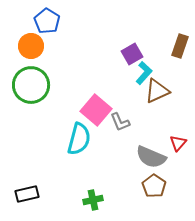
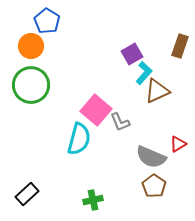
red triangle: moved 1 px down; rotated 18 degrees clockwise
black rectangle: rotated 30 degrees counterclockwise
